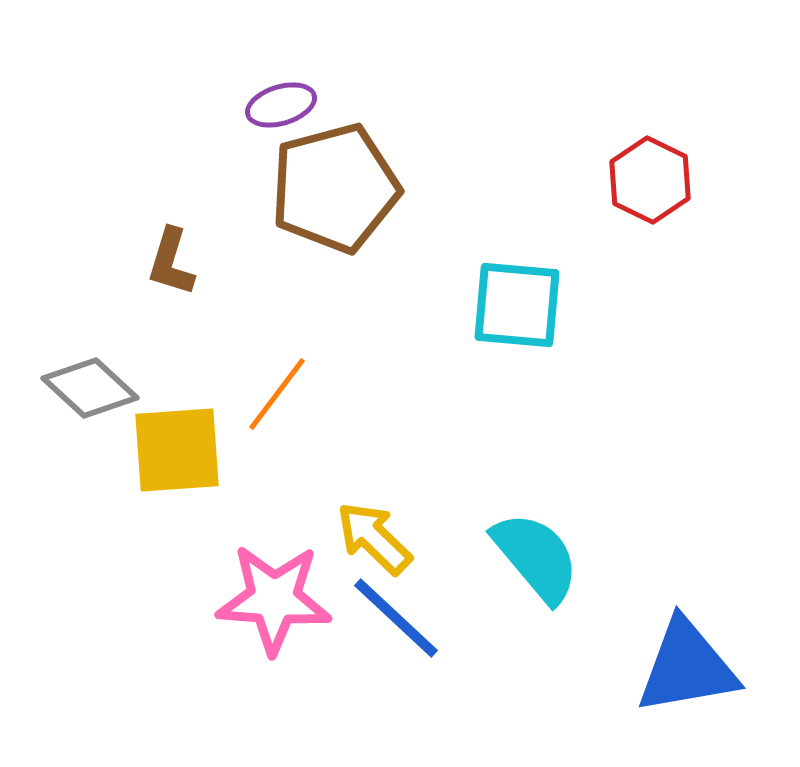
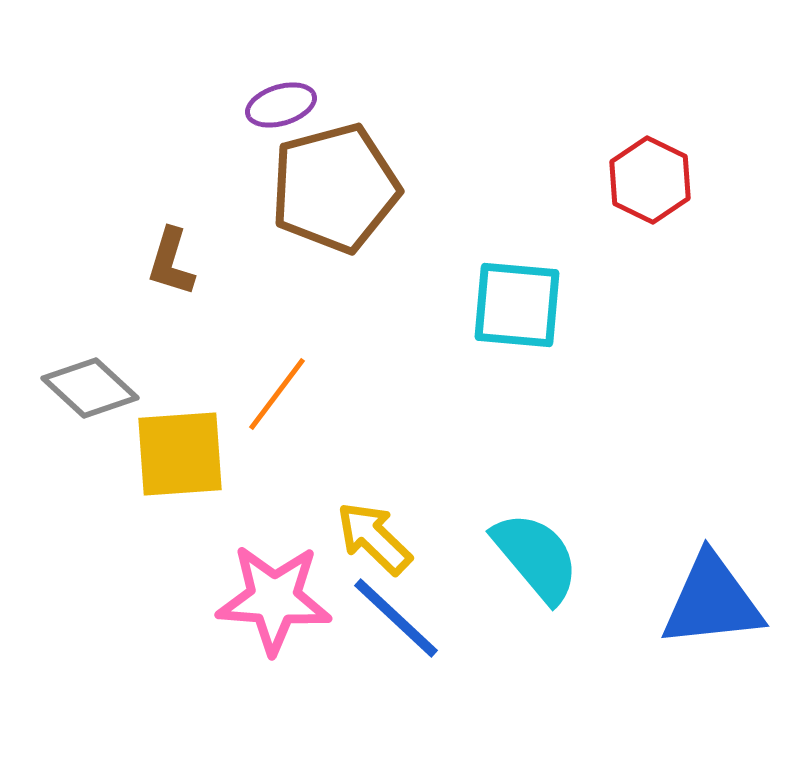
yellow square: moved 3 px right, 4 px down
blue triangle: moved 25 px right, 66 px up; rotated 4 degrees clockwise
